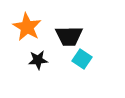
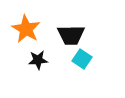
orange star: moved 1 px left, 2 px down
black trapezoid: moved 2 px right, 1 px up
